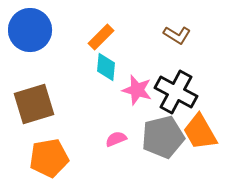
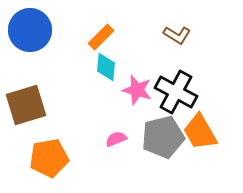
brown square: moved 8 px left, 1 px down
